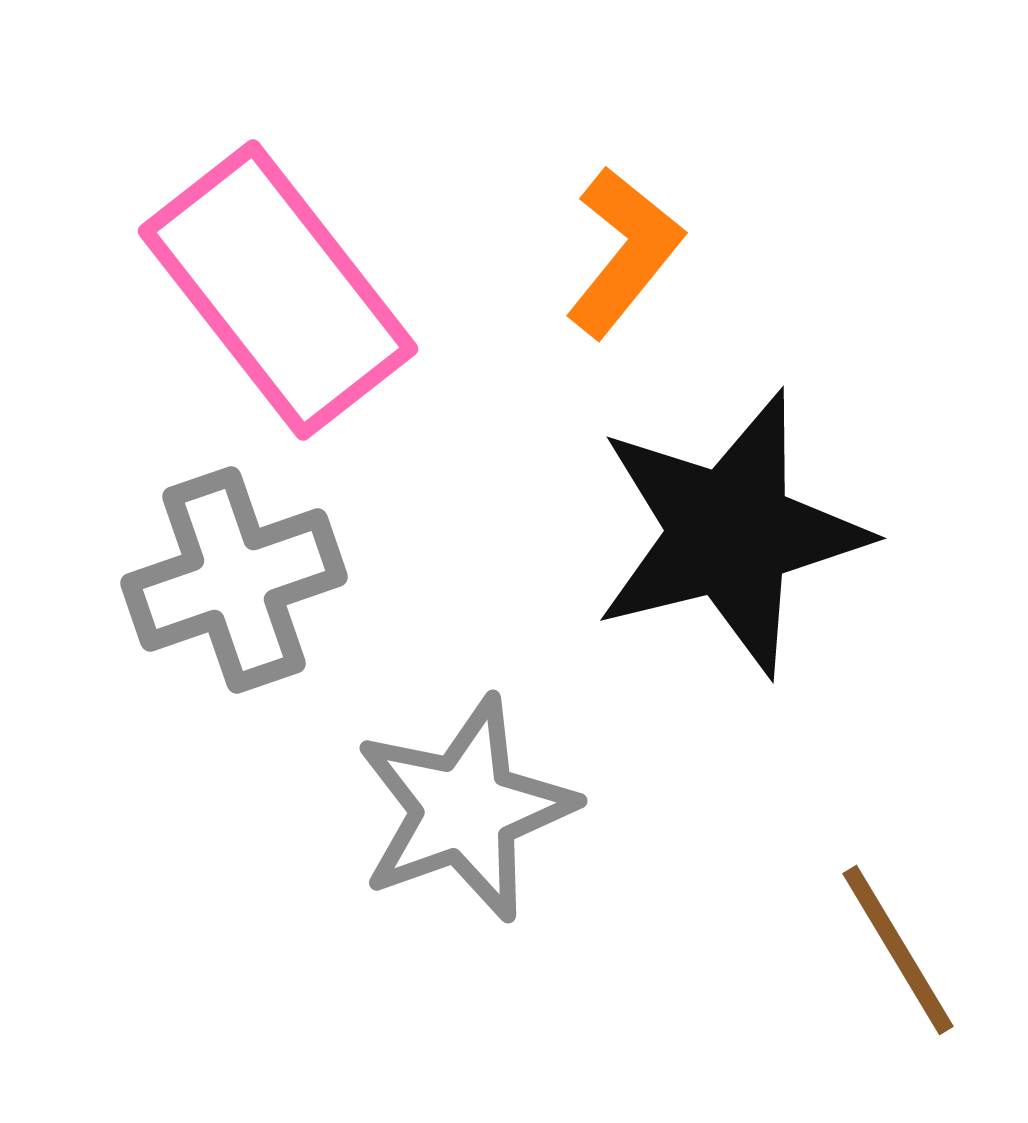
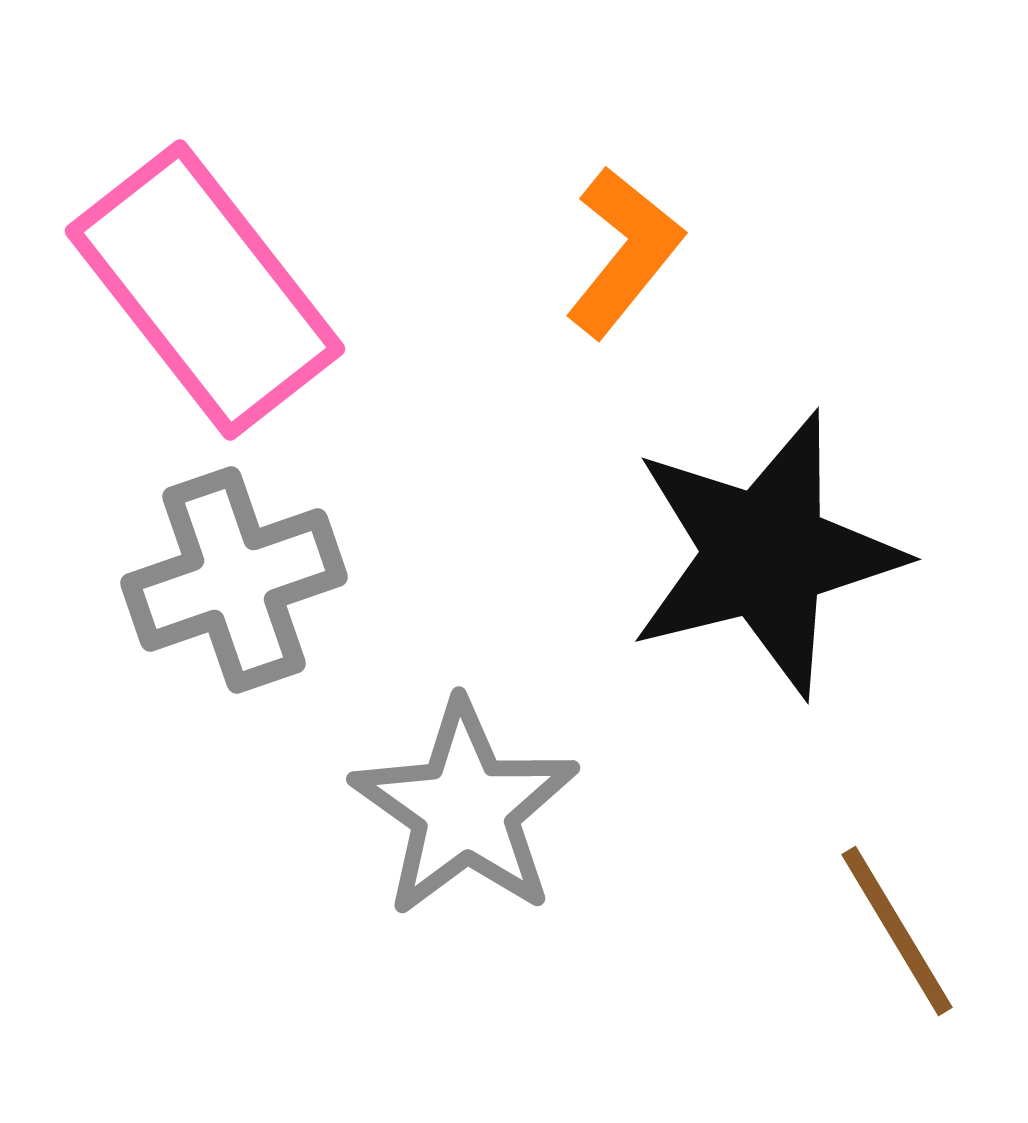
pink rectangle: moved 73 px left
black star: moved 35 px right, 21 px down
gray star: rotated 17 degrees counterclockwise
brown line: moved 1 px left, 19 px up
